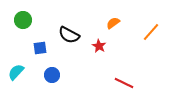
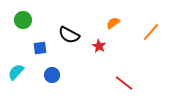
red line: rotated 12 degrees clockwise
